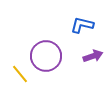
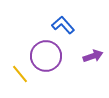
blue L-shape: moved 19 px left; rotated 35 degrees clockwise
